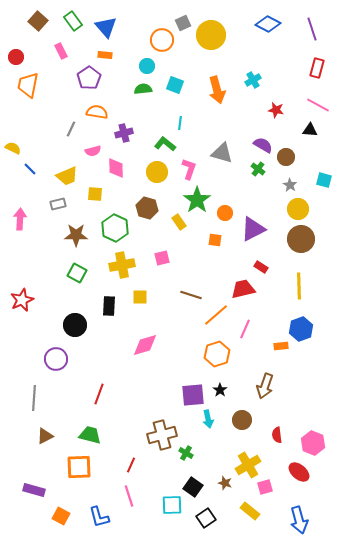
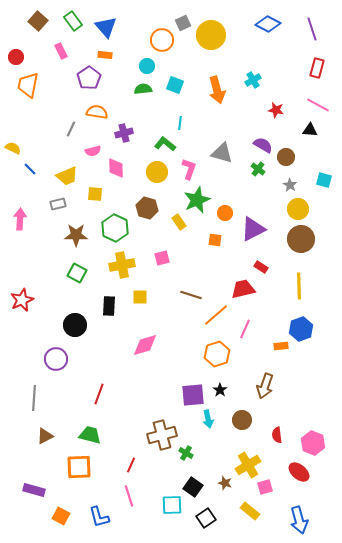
green star at (197, 200): rotated 12 degrees clockwise
